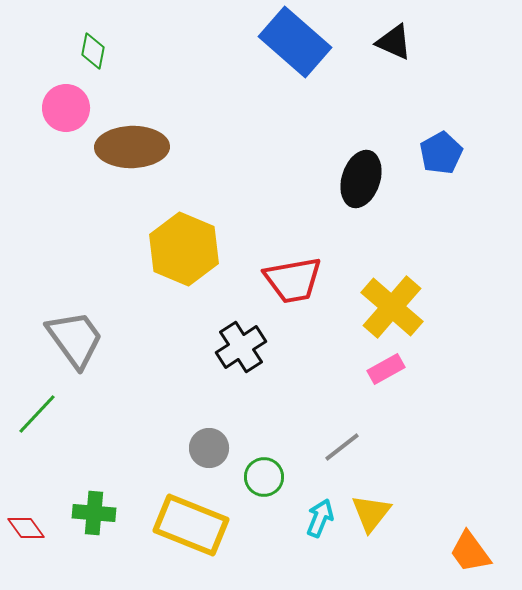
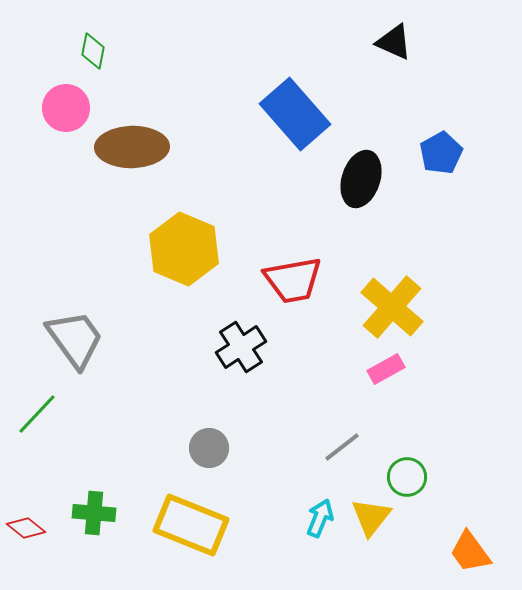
blue rectangle: moved 72 px down; rotated 8 degrees clockwise
green circle: moved 143 px right
yellow triangle: moved 4 px down
red diamond: rotated 15 degrees counterclockwise
